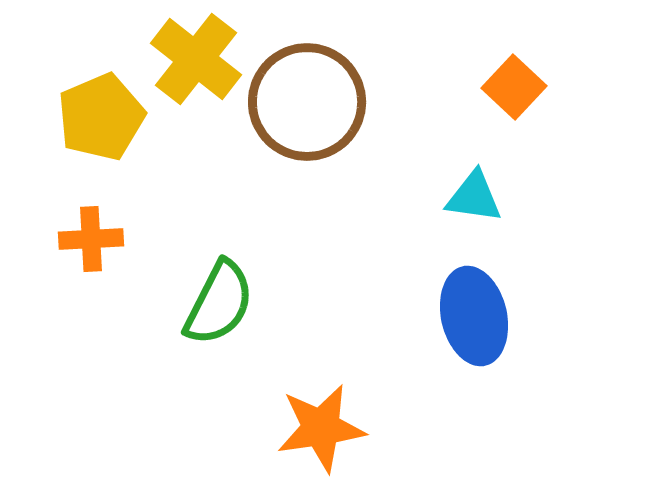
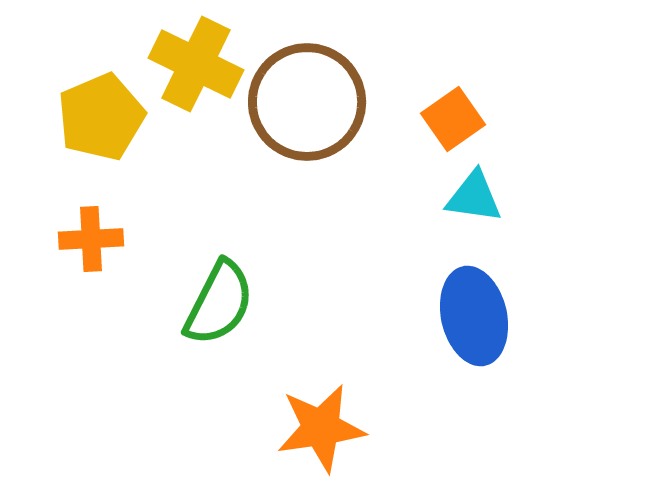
yellow cross: moved 5 px down; rotated 12 degrees counterclockwise
orange square: moved 61 px left, 32 px down; rotated 12 degrees clockwise
